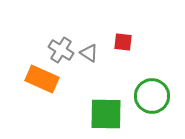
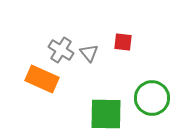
gray triangle: rotated 18 degrees clockwise
green circle: moved 2 px down
